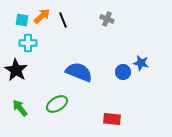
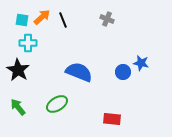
orange arrow: moved 1 px down
black star: moved 2 px right
green arrow: moved 2 px left, 1 px up
